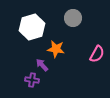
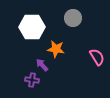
white hexagon: rotated 15 degrees clockwise
pink semicircle: moved 3 px down; rotated 60 degrees counterclockwise
